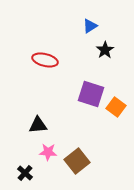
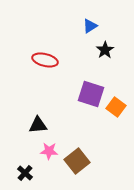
pink star: moved 1 px right, 1 px up
